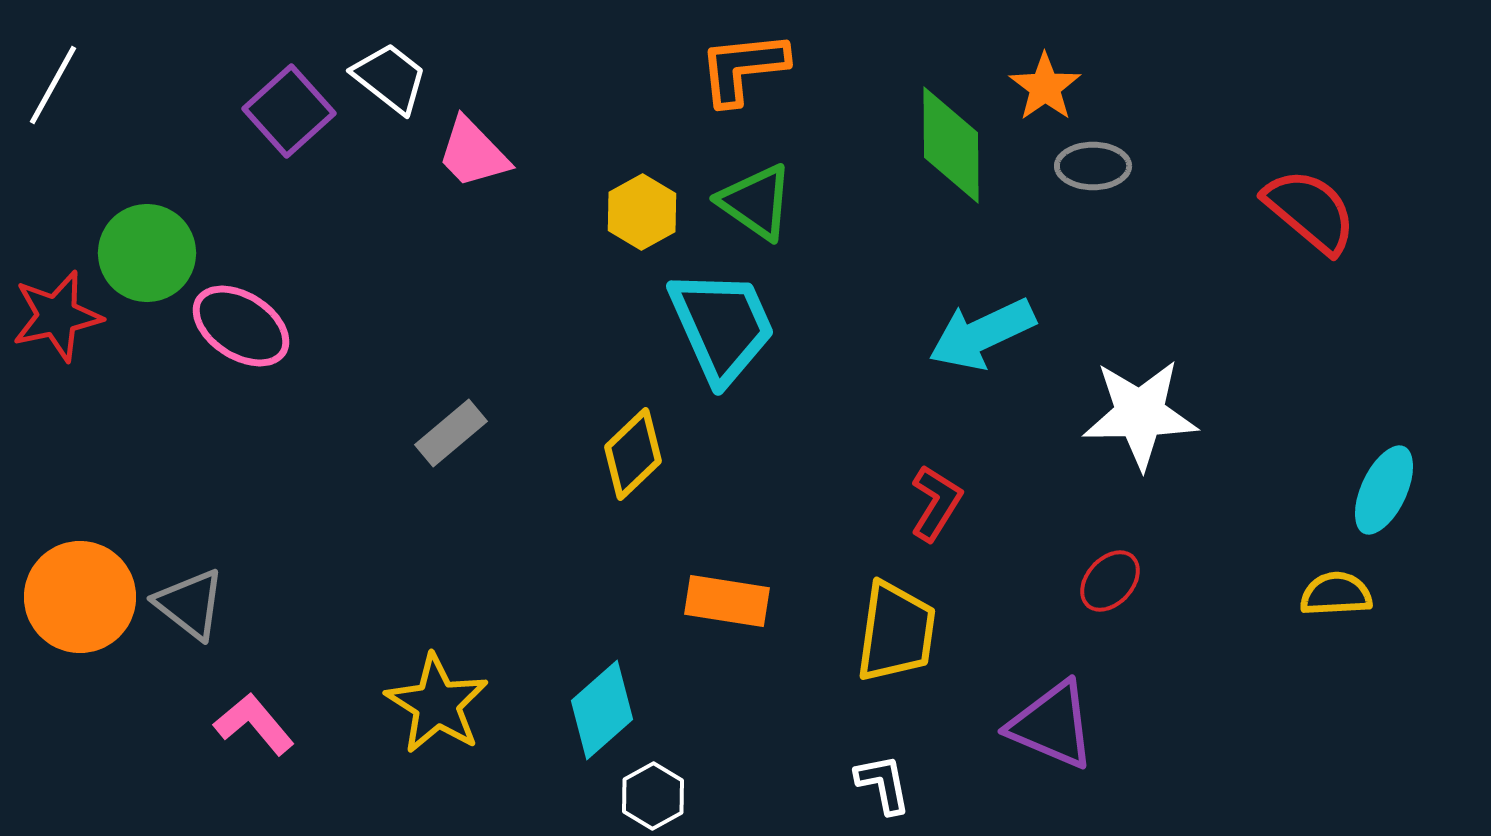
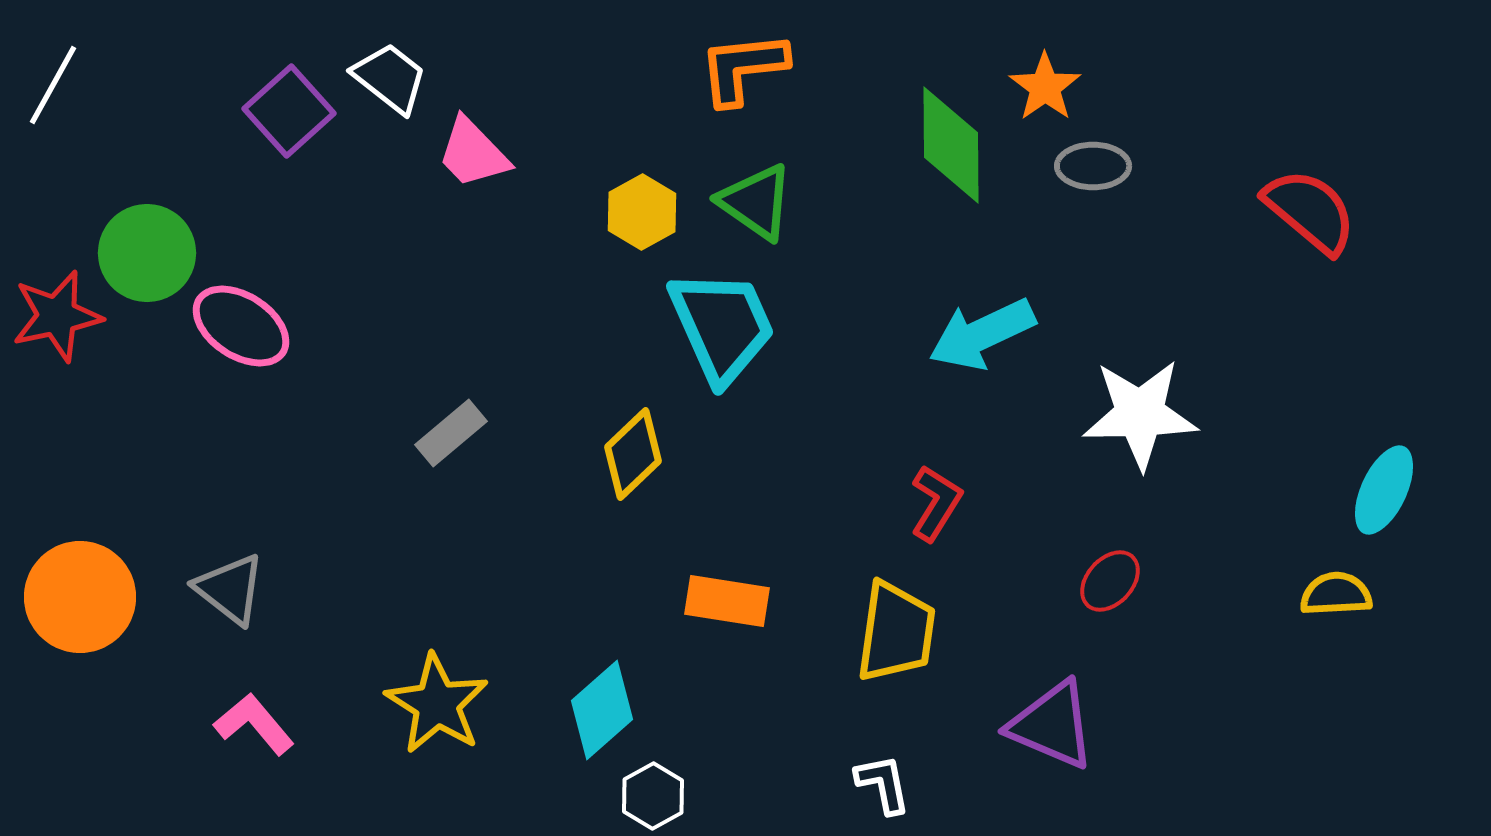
gray triangle: moved 40 px right, 15 px up
